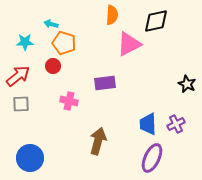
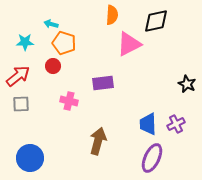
purple rectangle: moved 2 px left
